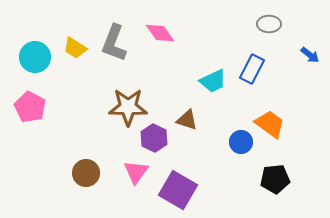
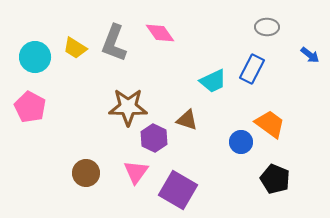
gray ellipse: moved 2 px left, 3 px down
black pentagon: rotated 28 degrees clockwise
